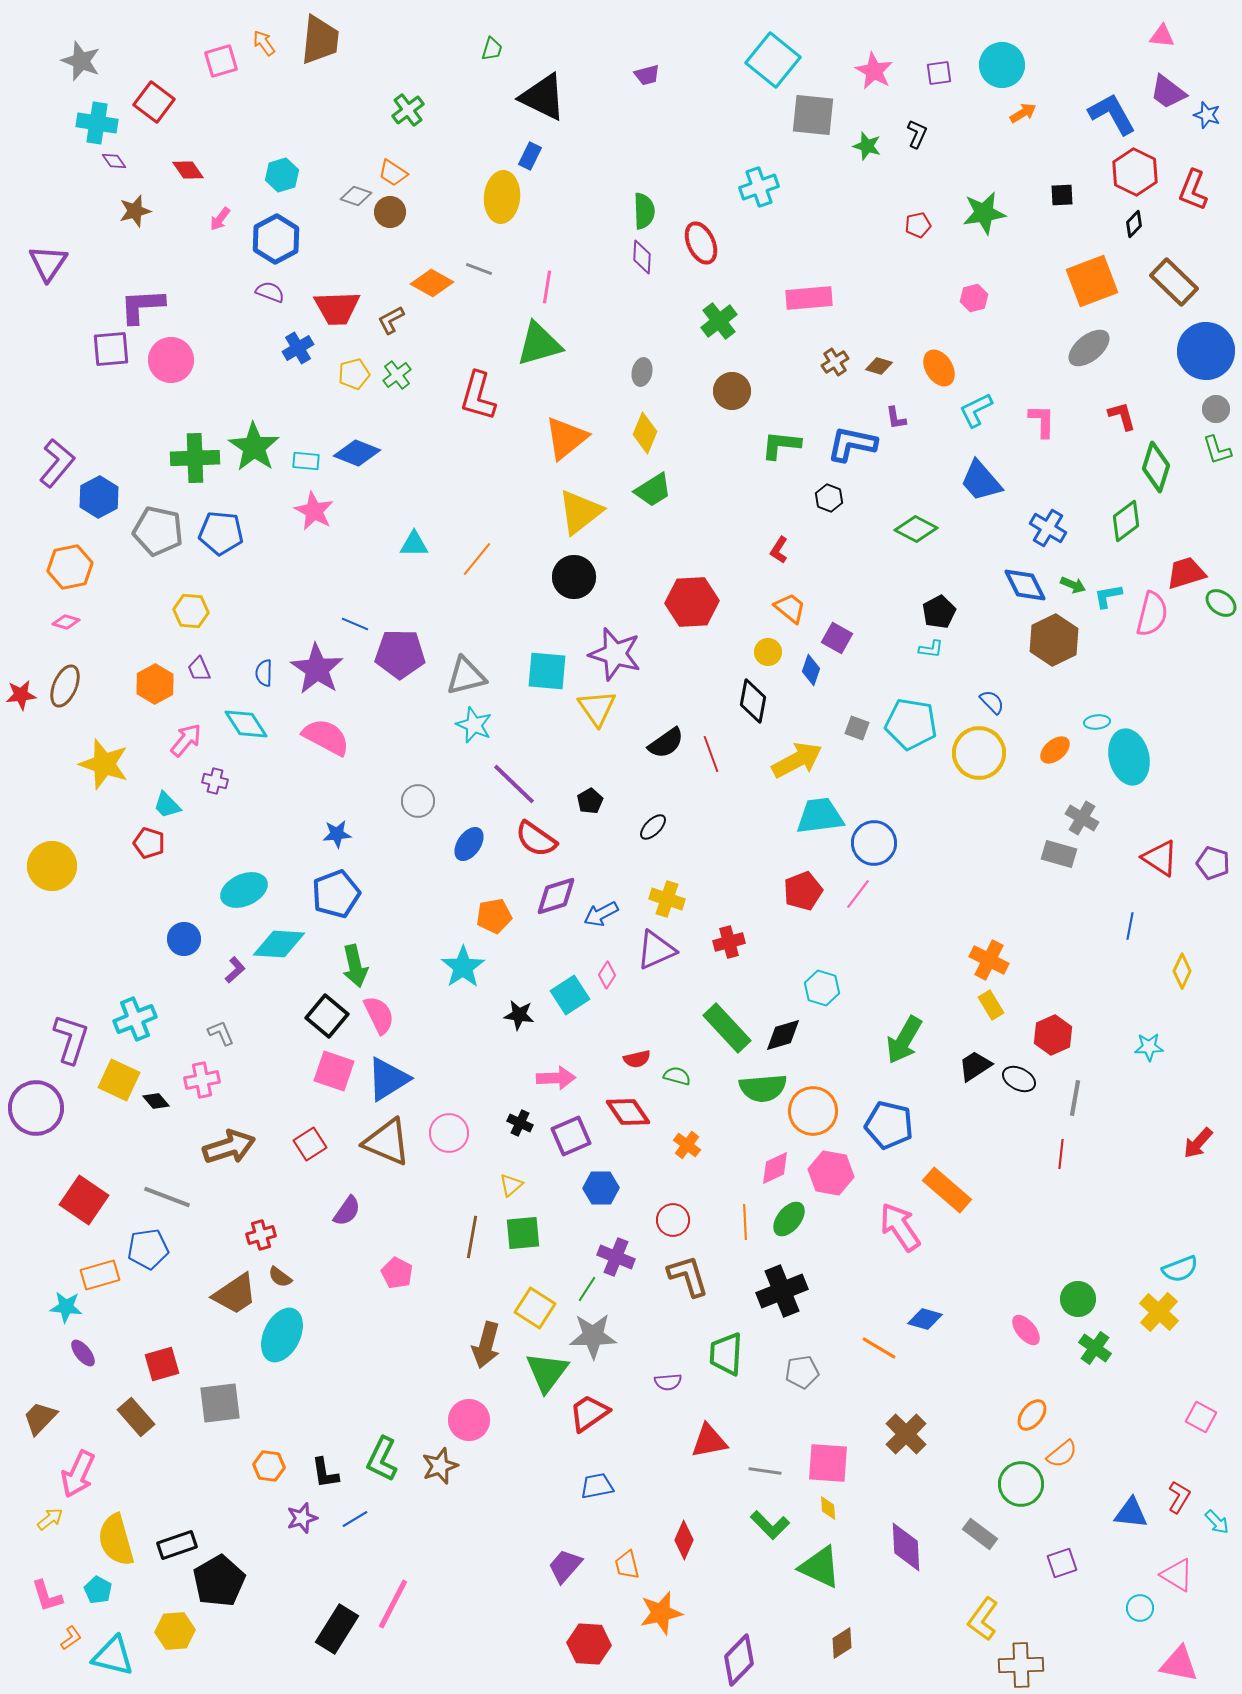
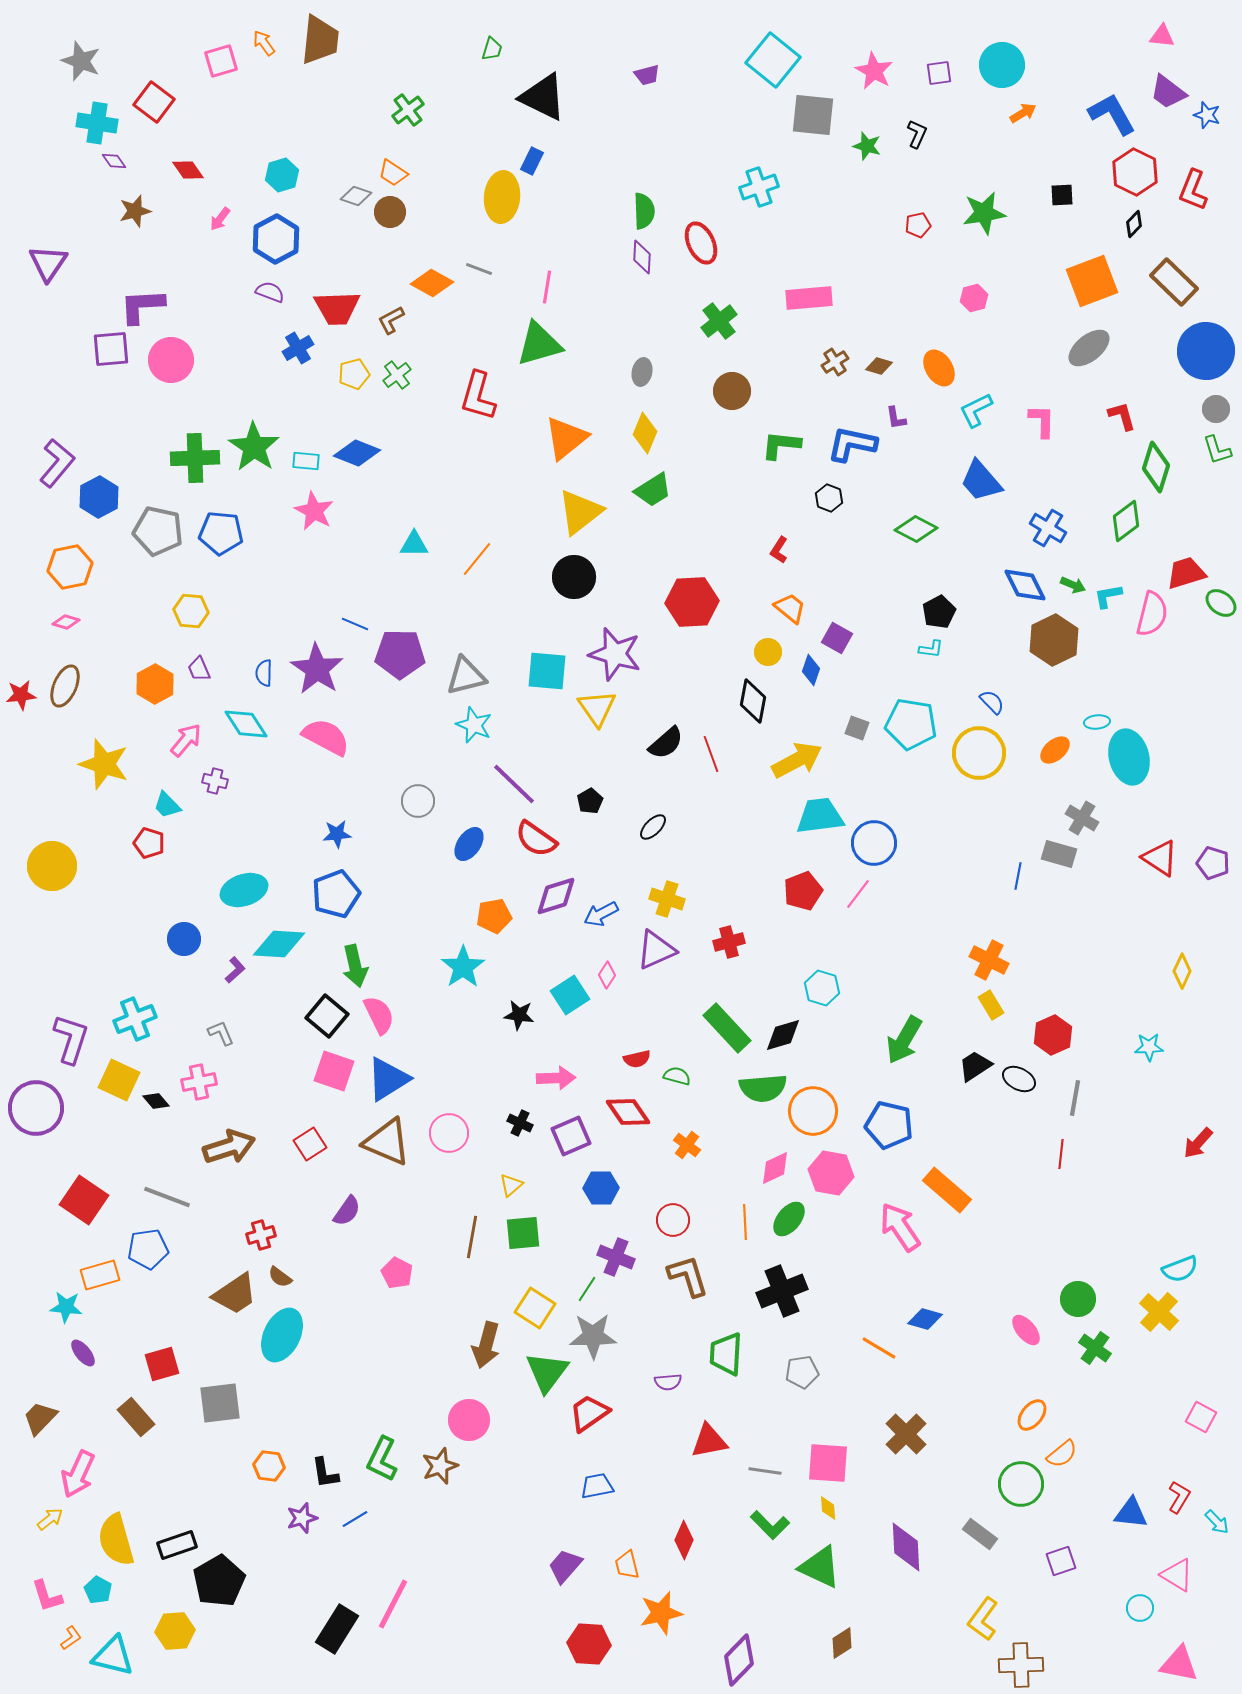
blue rectangle at (530, 156): moved 2 px right, 5 px down
black semicircle at (666, 743): rotated 6 degrees counterclockwise
cyan ellipse at (244, 890): rotated 6 degrees clockwise
blue line at (1130, 926): moved 112 px left, 50 px up
pink cross at (202, 1080): moved 3 px left, 2 px down
purple square at (1062, 1563): moved 1 px left, 2 px up
